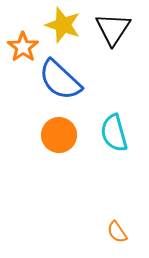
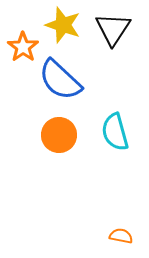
cyan semicircle: moved 1 px right, 1 px up
orange semicircle: moved 4 px right, 4 px down; rotated 135 degrees clockwise
